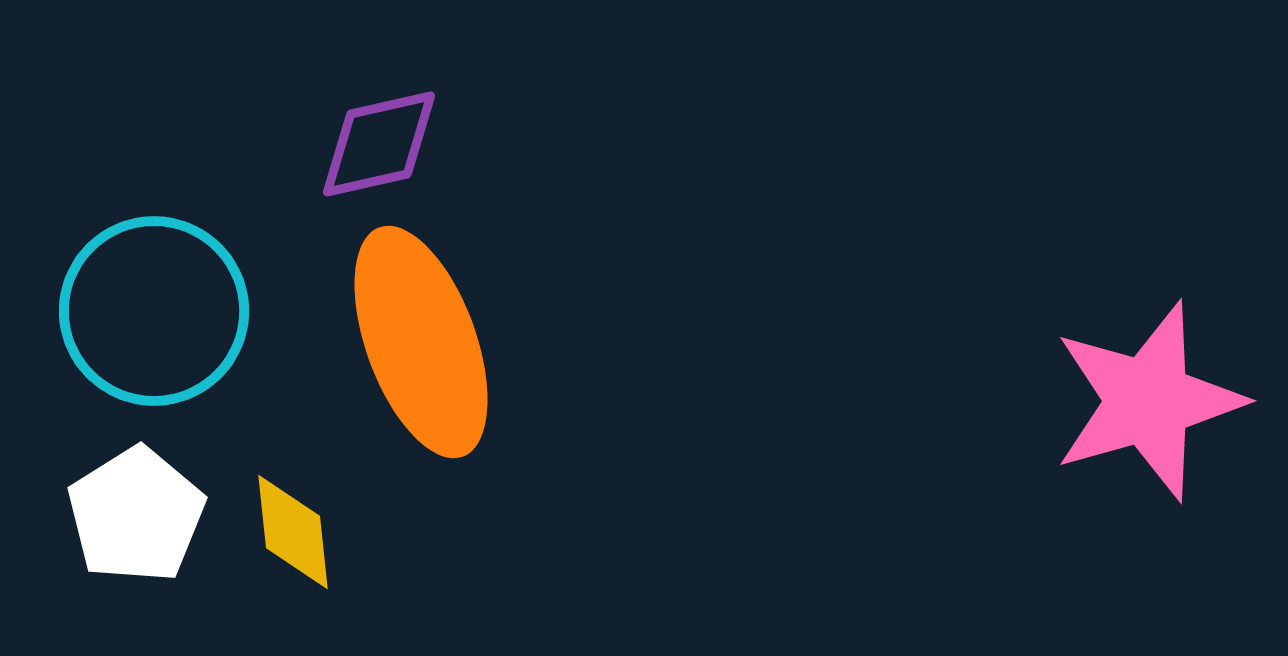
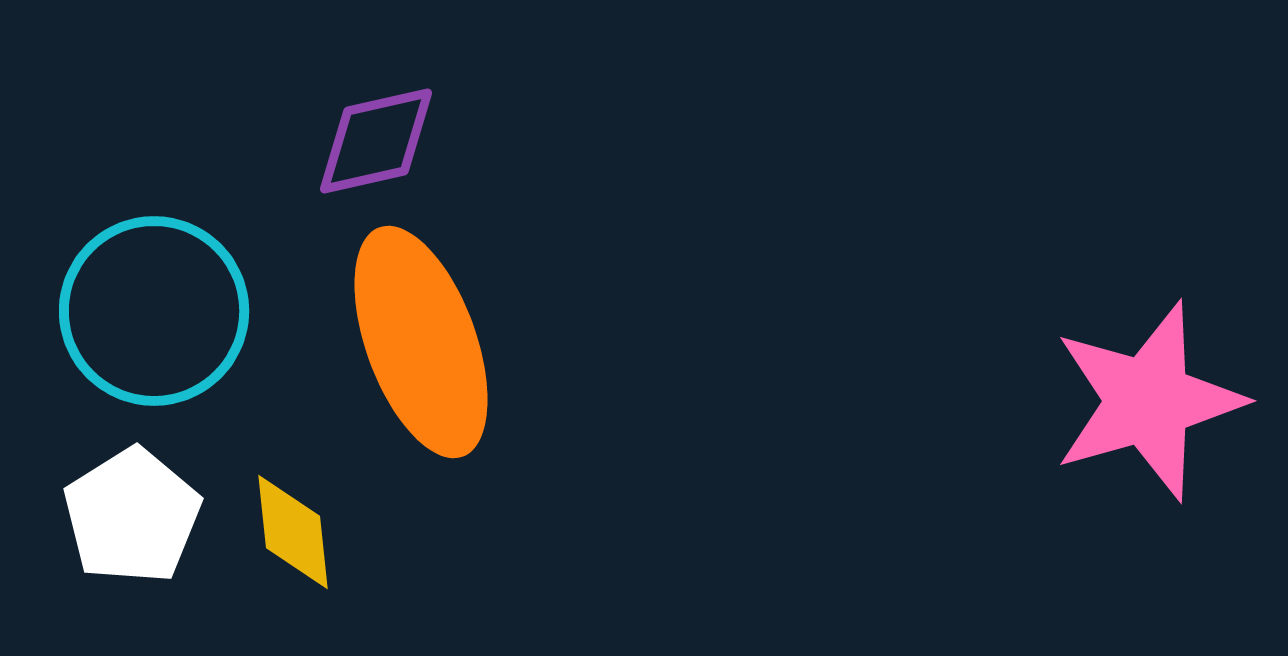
purple diamond: moved 3 px left, 3 px up
white pentagon: moved 4 px left, 1 px down
